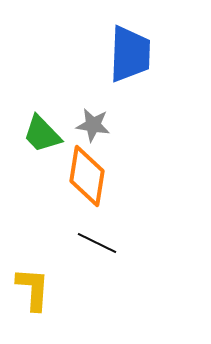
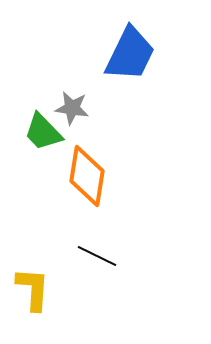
blue trapezoid: rotated 24 degrees clockwise
gray star: moved 21 px left, 17 px up
green trapezoid: moved 1 px right, 2 px up
black line: moved 13 px down
